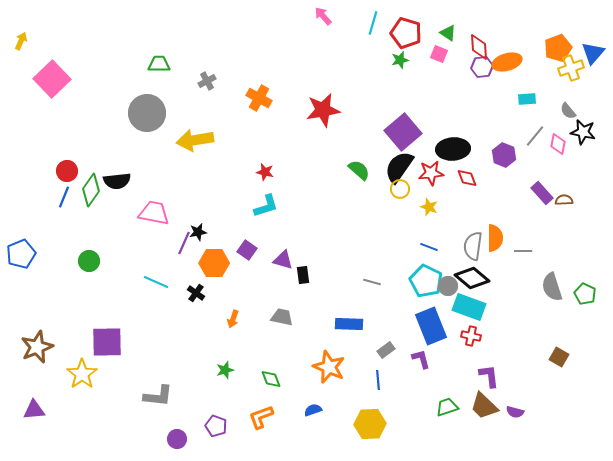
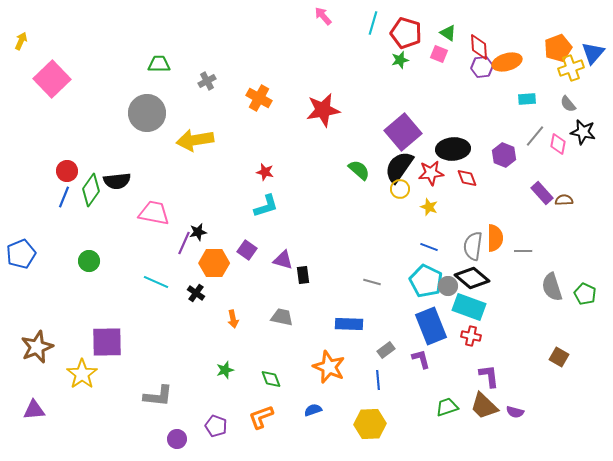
gray semicircle at (568, 111): moved 7 px up
orange arrow at (233, 319): rotated 30 degrees counterclockwise
